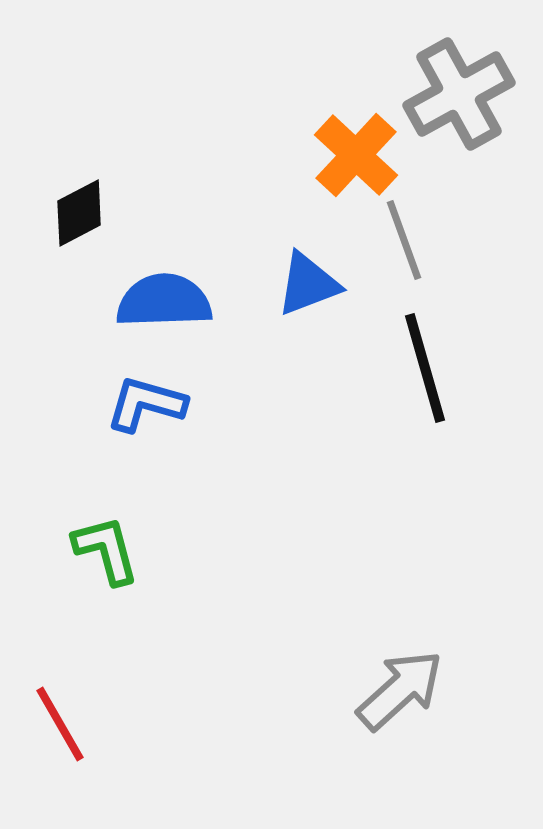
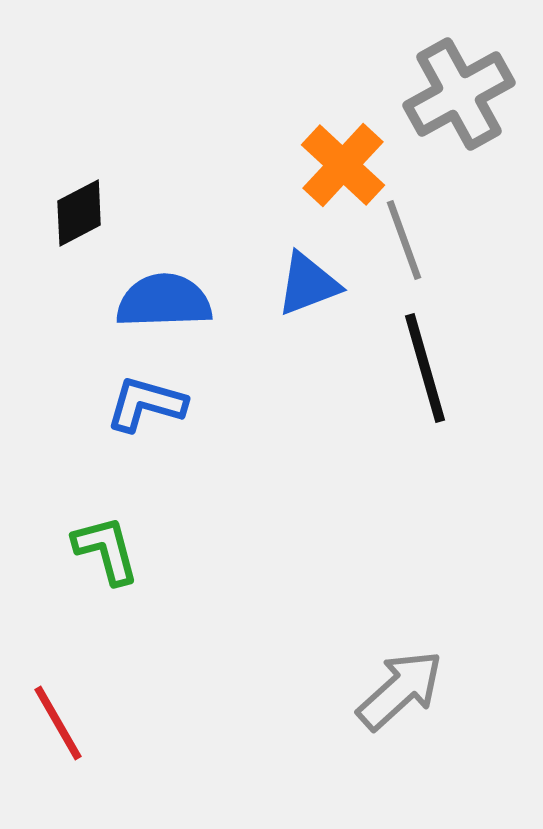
orange cross: moved 13 px left, 10 px down
red line: moved 2 px left, 1 px up
